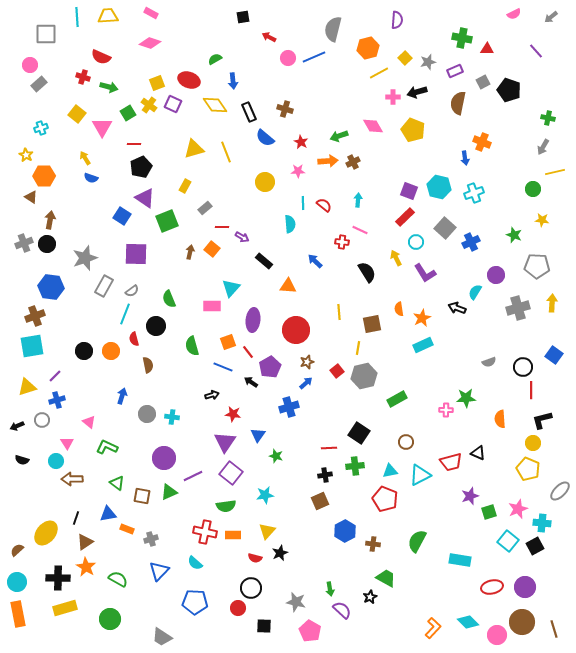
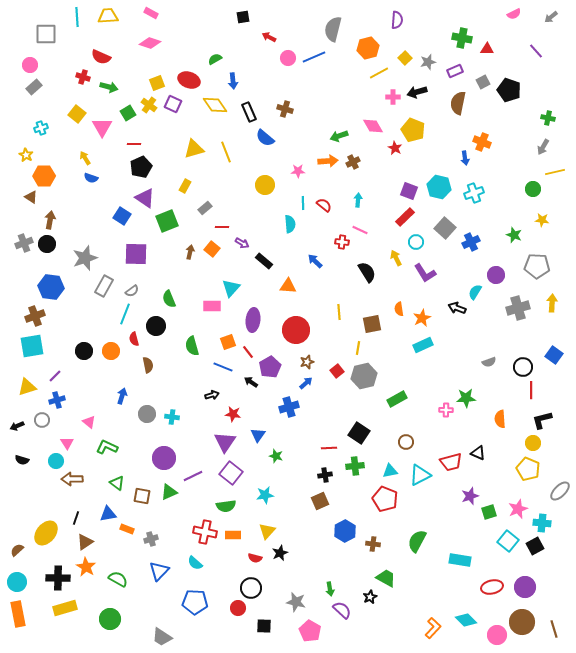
gray rectangle at (39, 84): moved 5 px left, 3 px down
red star at (301, 142): moved 94 px right, 6 px down
yellow circle at (265, 182): moved 3 px down
purple arrow at (242, 237): moved 6 px down
cyan diamond at (468, 622): moved 2 px left, 2 px up
